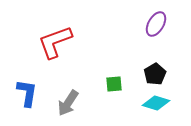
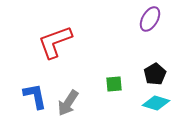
purple ellipse: moved 6 px left, 5 px up
blue L-shape: moved 8 px right, 3 px down; rotated 20 degrees counterclockwise
